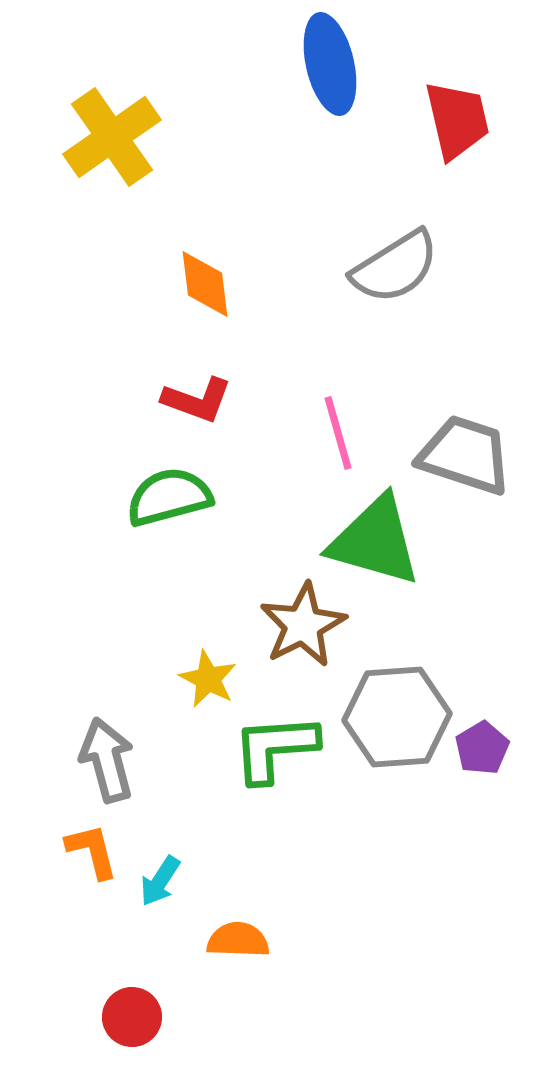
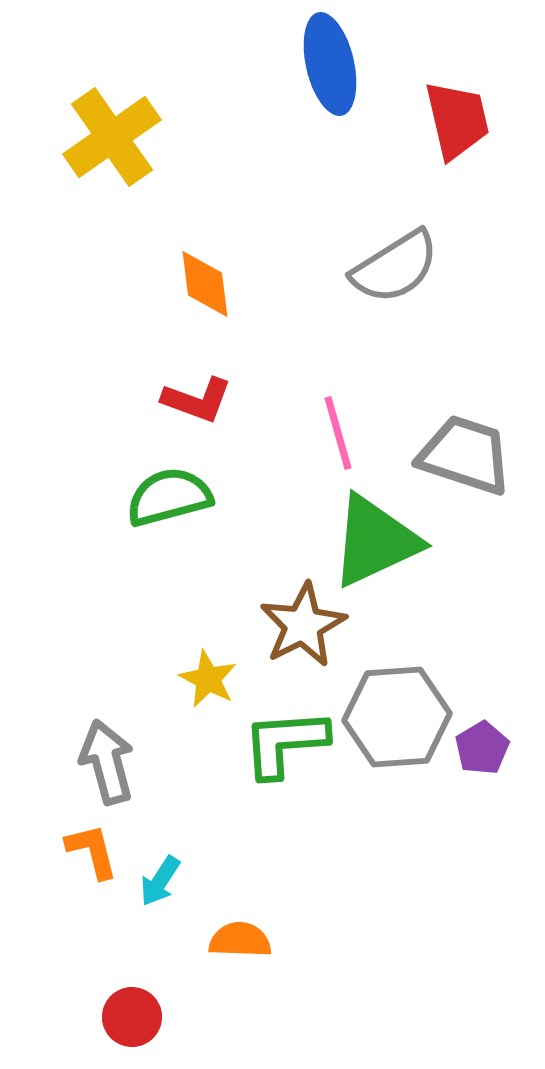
green triangle: rotated 41 degrees counterclockwise
green L-shape: moved 10 px right, 5 px up
gray arrow: moved 2 px down
orange semicircle: moved 2 px right
